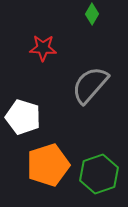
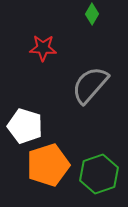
white pentagon: moved 2 px right, 9 px down
